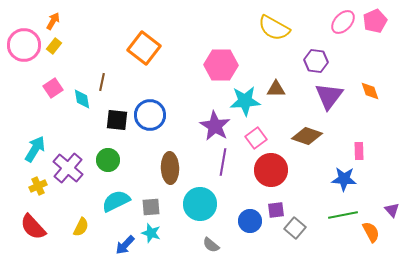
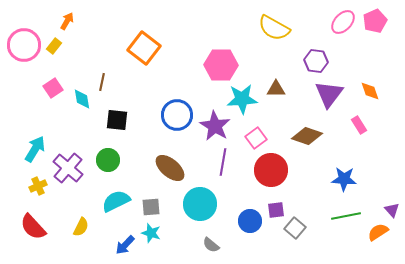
orange arrow at (53, 21): moved 14 px right
purple triangle at (329, 96): moved 2 px up
cyan star at (245, 101): moved 3 px left, 2 px up
blue circle at (150, 115): moved 27 px right
pink rectangle at (359, 151): moved 26 px up; rotated 30 degrees counterclockwise
brown ellipse at (170, 168): rotated 48 degrees counterclockwise
green line at (343, 215): moved 3 px right, 1 px down
orange semicircle at (371, 232): moved 7 px right; rotated 95 degrees counterclockwise
